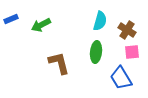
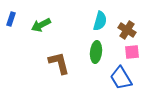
blue rectangle: rotated 48 degrees counterclockwise
